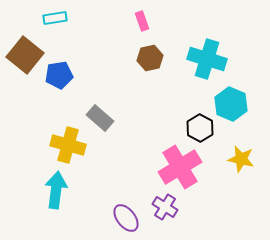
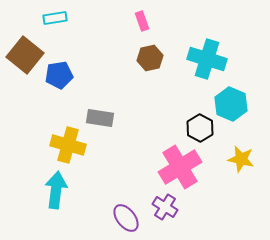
gray rectangle: rotated 32 degrees counterclockwise
